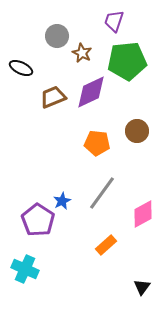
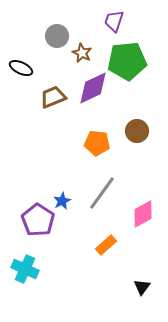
purple diamond: moved 2 px right, 4 px up
